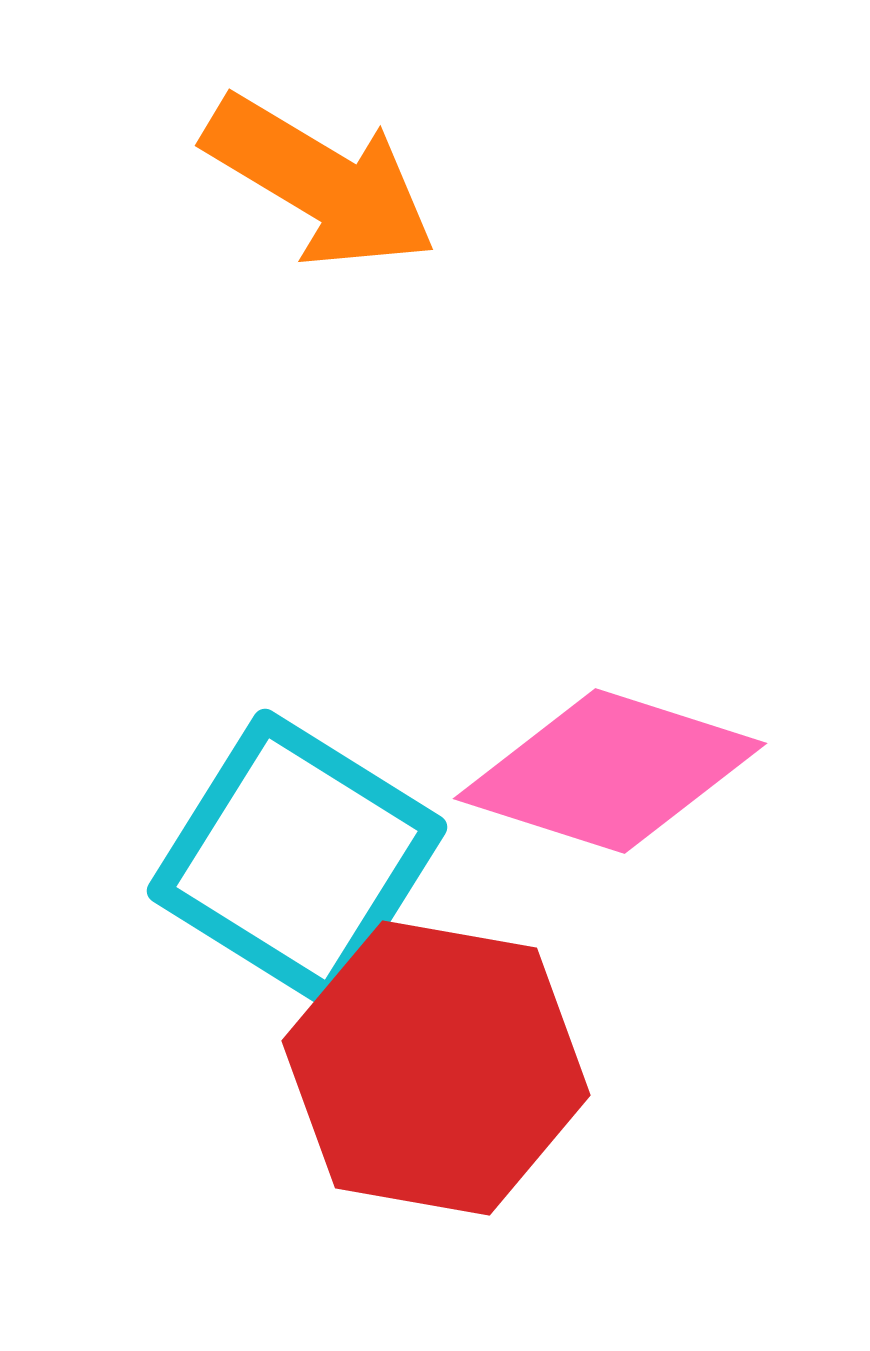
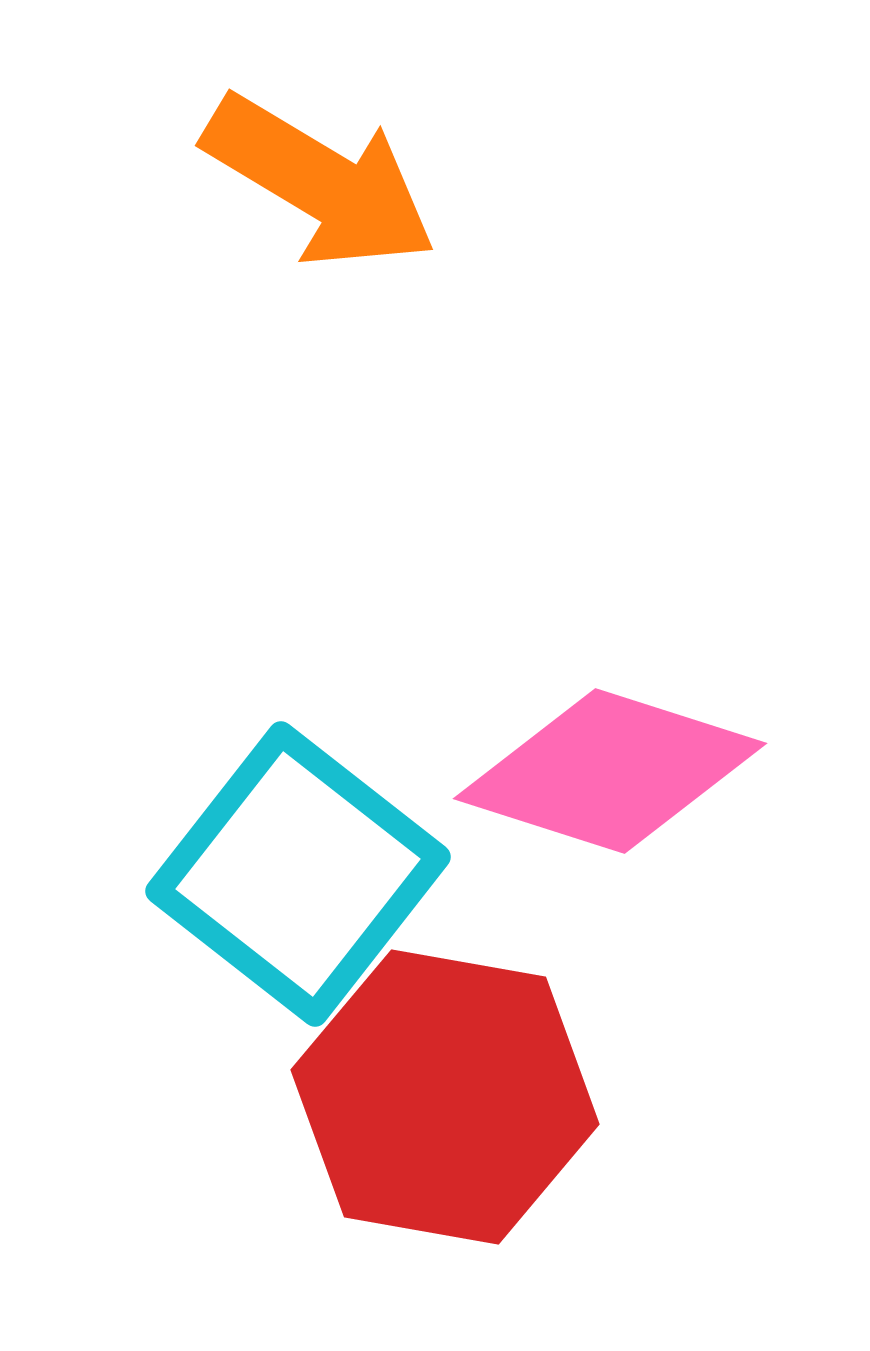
cyan square: moved 1 px right, 15 px down; rotated 6 degrees clockwise
red hexagon: moved 9 px right, 29 px down
